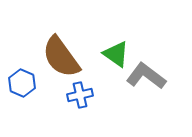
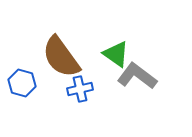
gray L-shape: moved 9 px left
blue hexagon: rotated 8 degrees counterclockwise
blue cross: moved 6 px up
